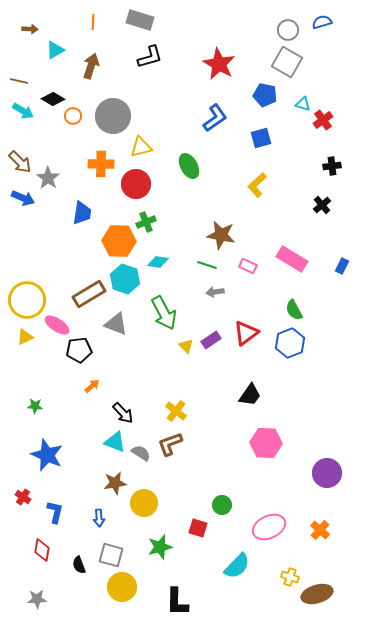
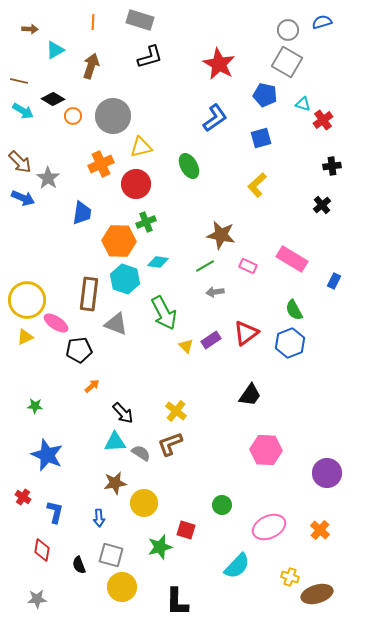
orange cross at (101, 164): rotated 25 degrees counterclockwise
green line at (207, 265): moved 2 px left, 1 px down; rotated 48 degrees counterclockwise
blue rectangle at (342, 266): moved 8 px left, 15 px down
brown rectangle at (89, 294): rotated 52 degrees counterclockwise
pink ellipse at (57, 325): moved 1 px left, 2 px up
cyan triangle at (115, 442): rotated 25 degrees counterclockwise
pink hexagon at (266, 443): moved 7 px down
red square at (198, 528): moved 12 px left, 2 px down
